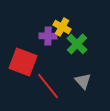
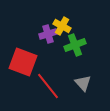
yellow cross: moved 1 px up
purple cross: moved 2 px up; rotated 18 degrees counterclockwise
green cross: moved 2 px left, 1 px down; rotated 25 degrees clockwise
gray triangle: moved 2 px down
